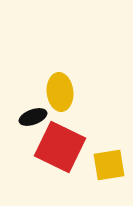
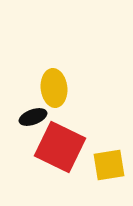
yellow ellipse: moved 6 px left, 4 px up
